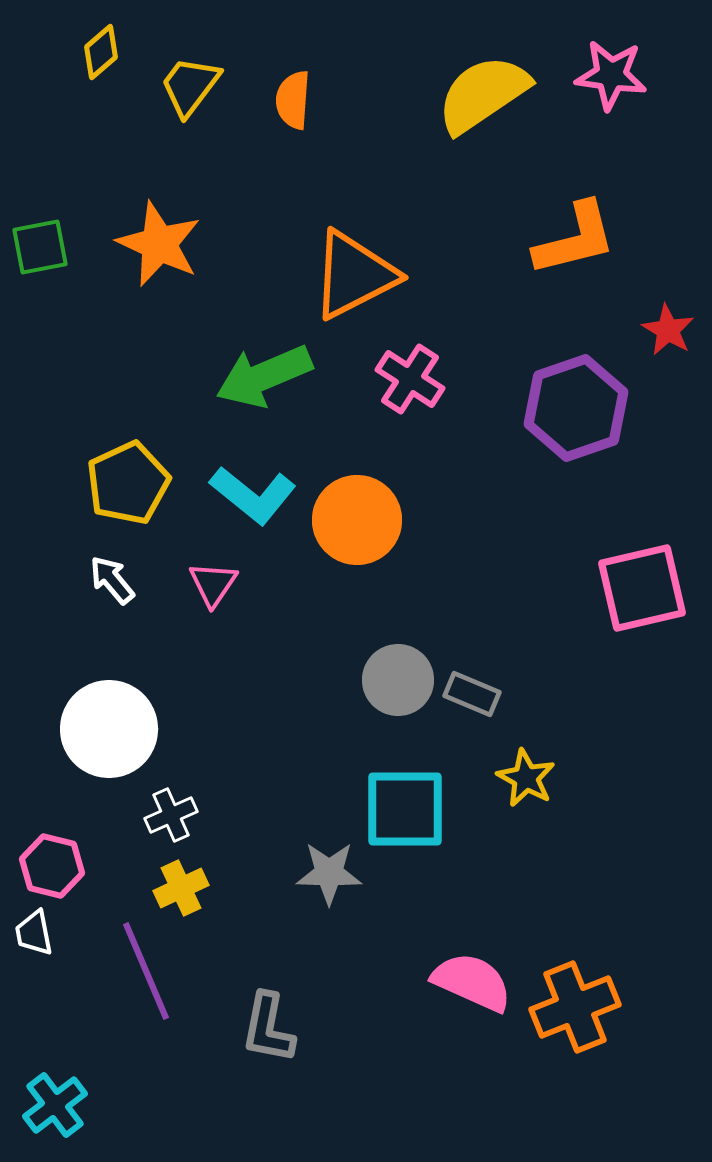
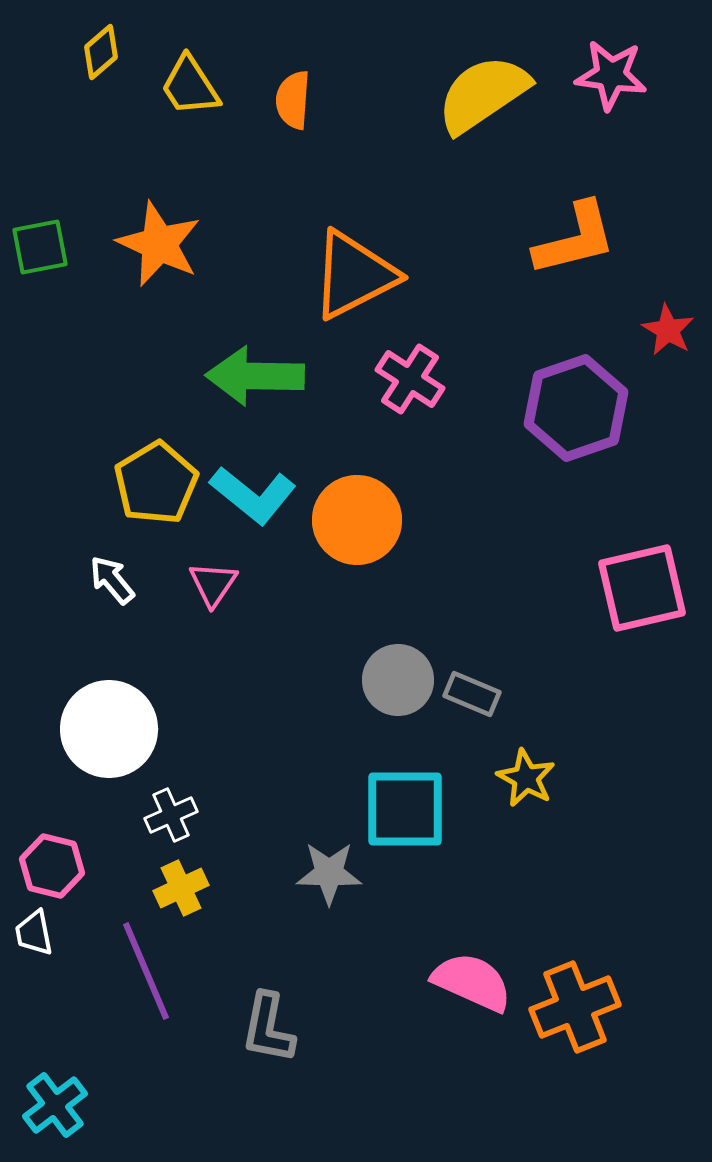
yellow trapezoid: rotated 70 degrees counterclockwise
green arrow: moved 9 px left; rotated 24 degrees clockwise
yellow pentagon: moved 28 px right; rotated 6 degrees counterclockwise
